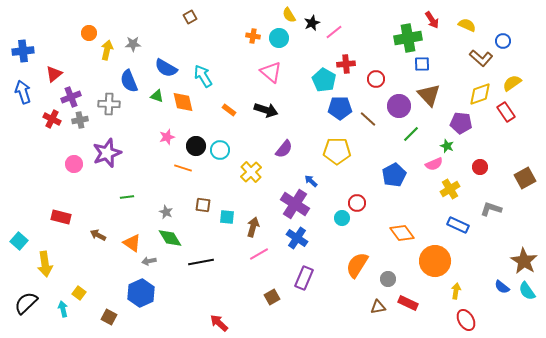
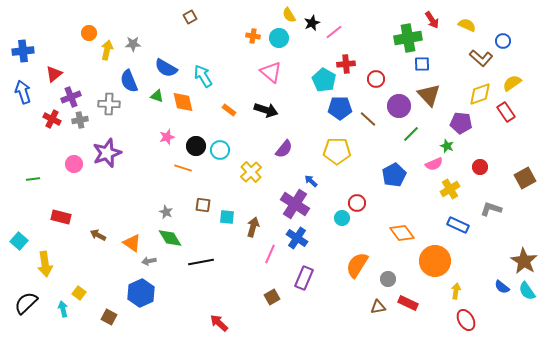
green line at (127, 197): moved 94 px left, 18 px up
pink line at (259, 254): moved 11 px right; rotated 36 degrees counterclockwise
